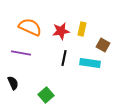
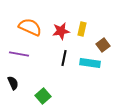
brown square: rotated 24 degrees clockwise
purple line: moved 2 px left, 1 px down
green square: moved 3 px left, 1 px down
